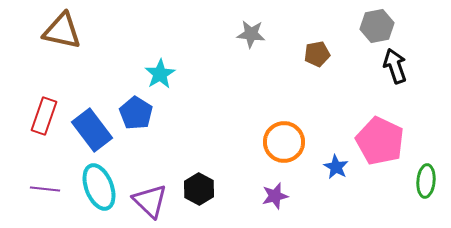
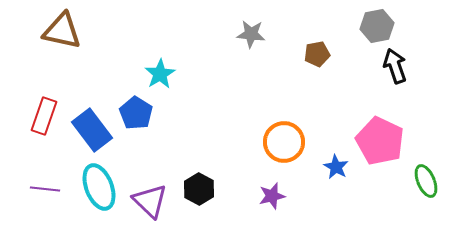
green ellipse: rotated 28 degrees counterclockwise
purple star: moved 3 px left
